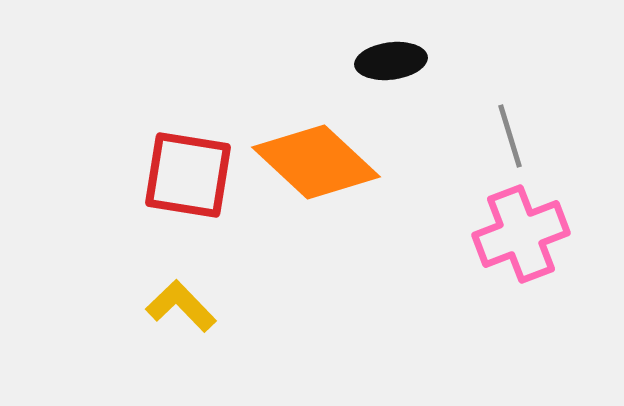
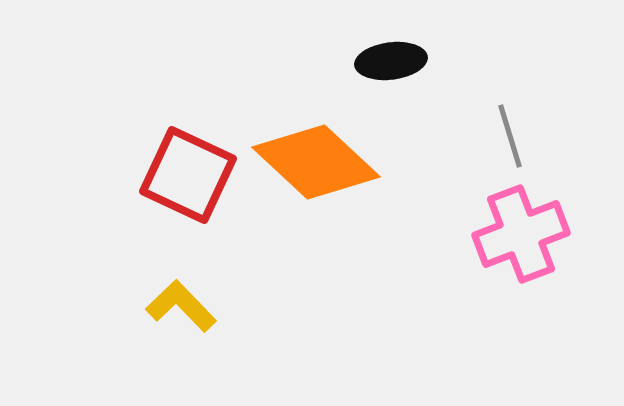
red square: rotated 16 degrees clockwise
